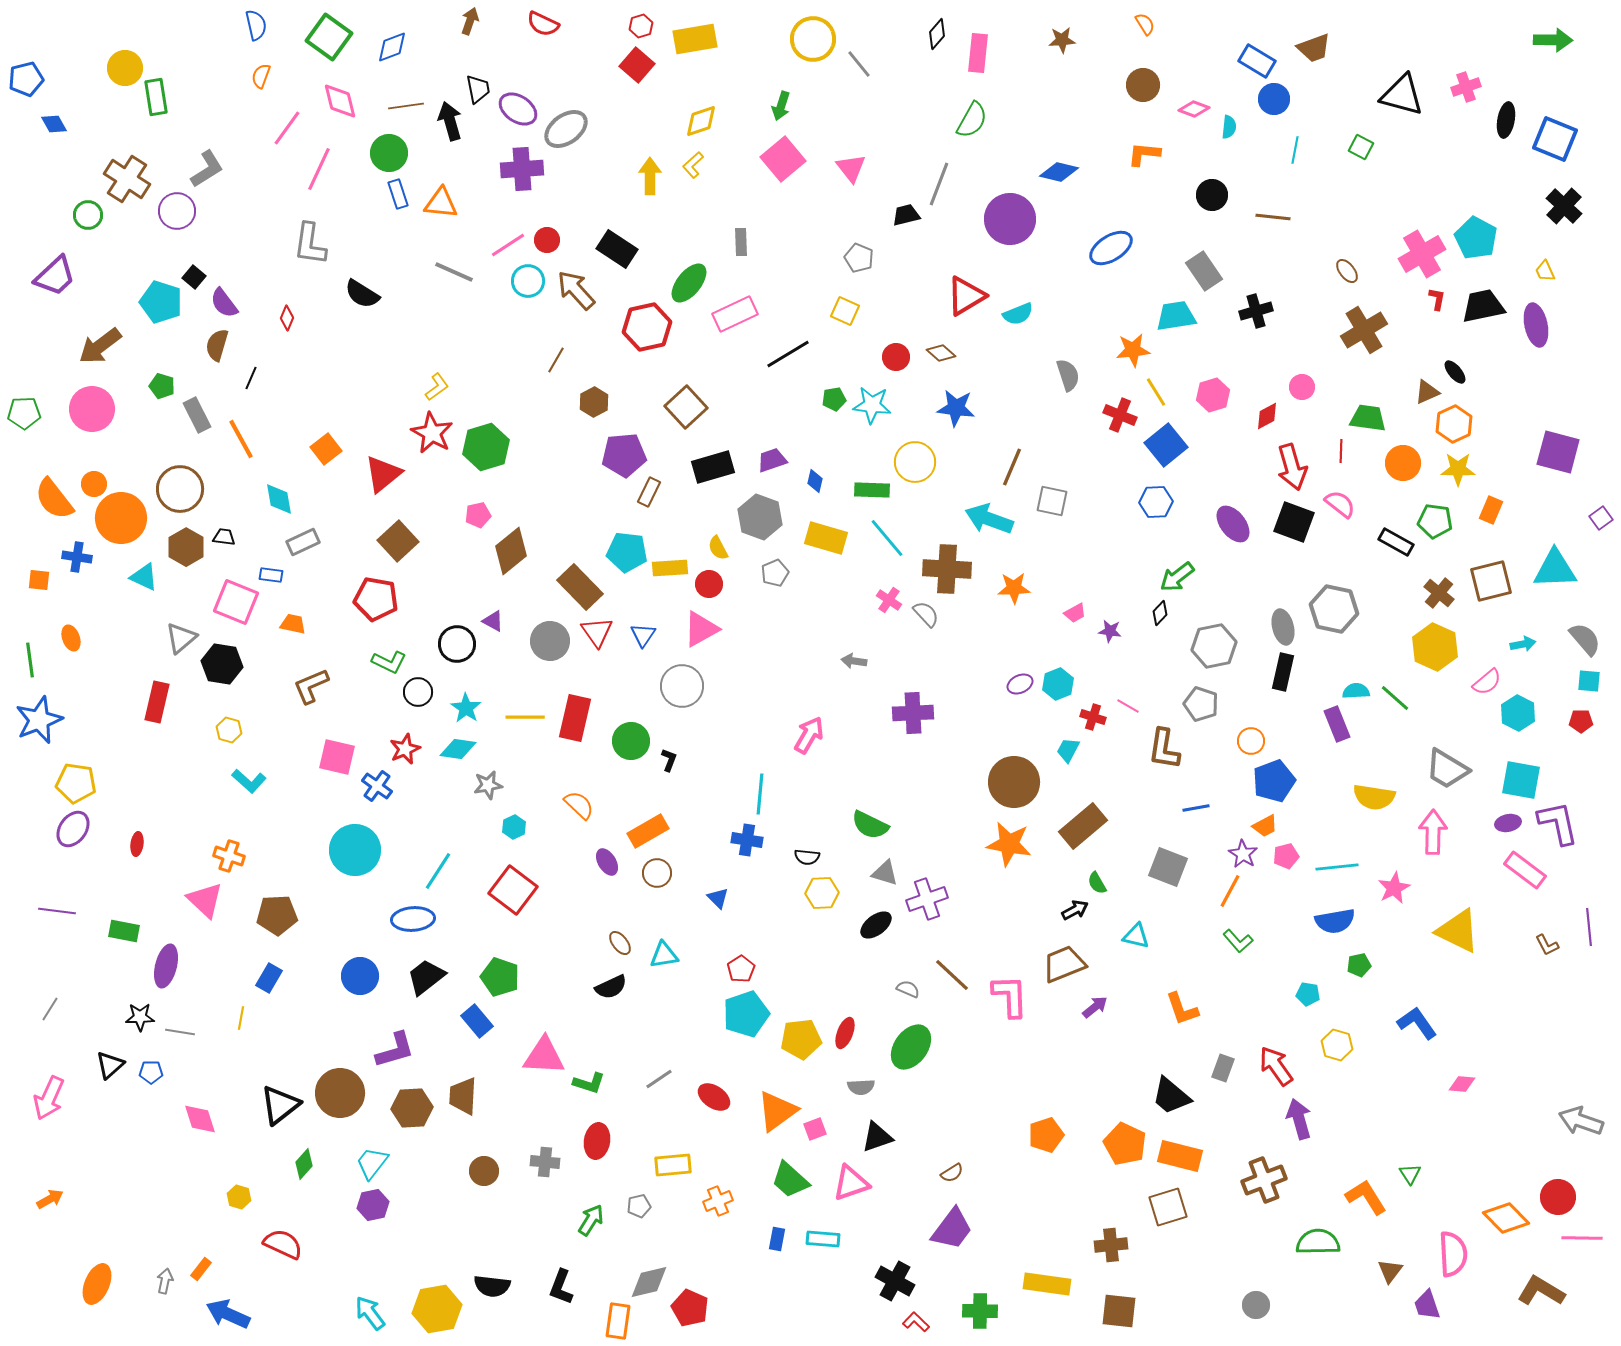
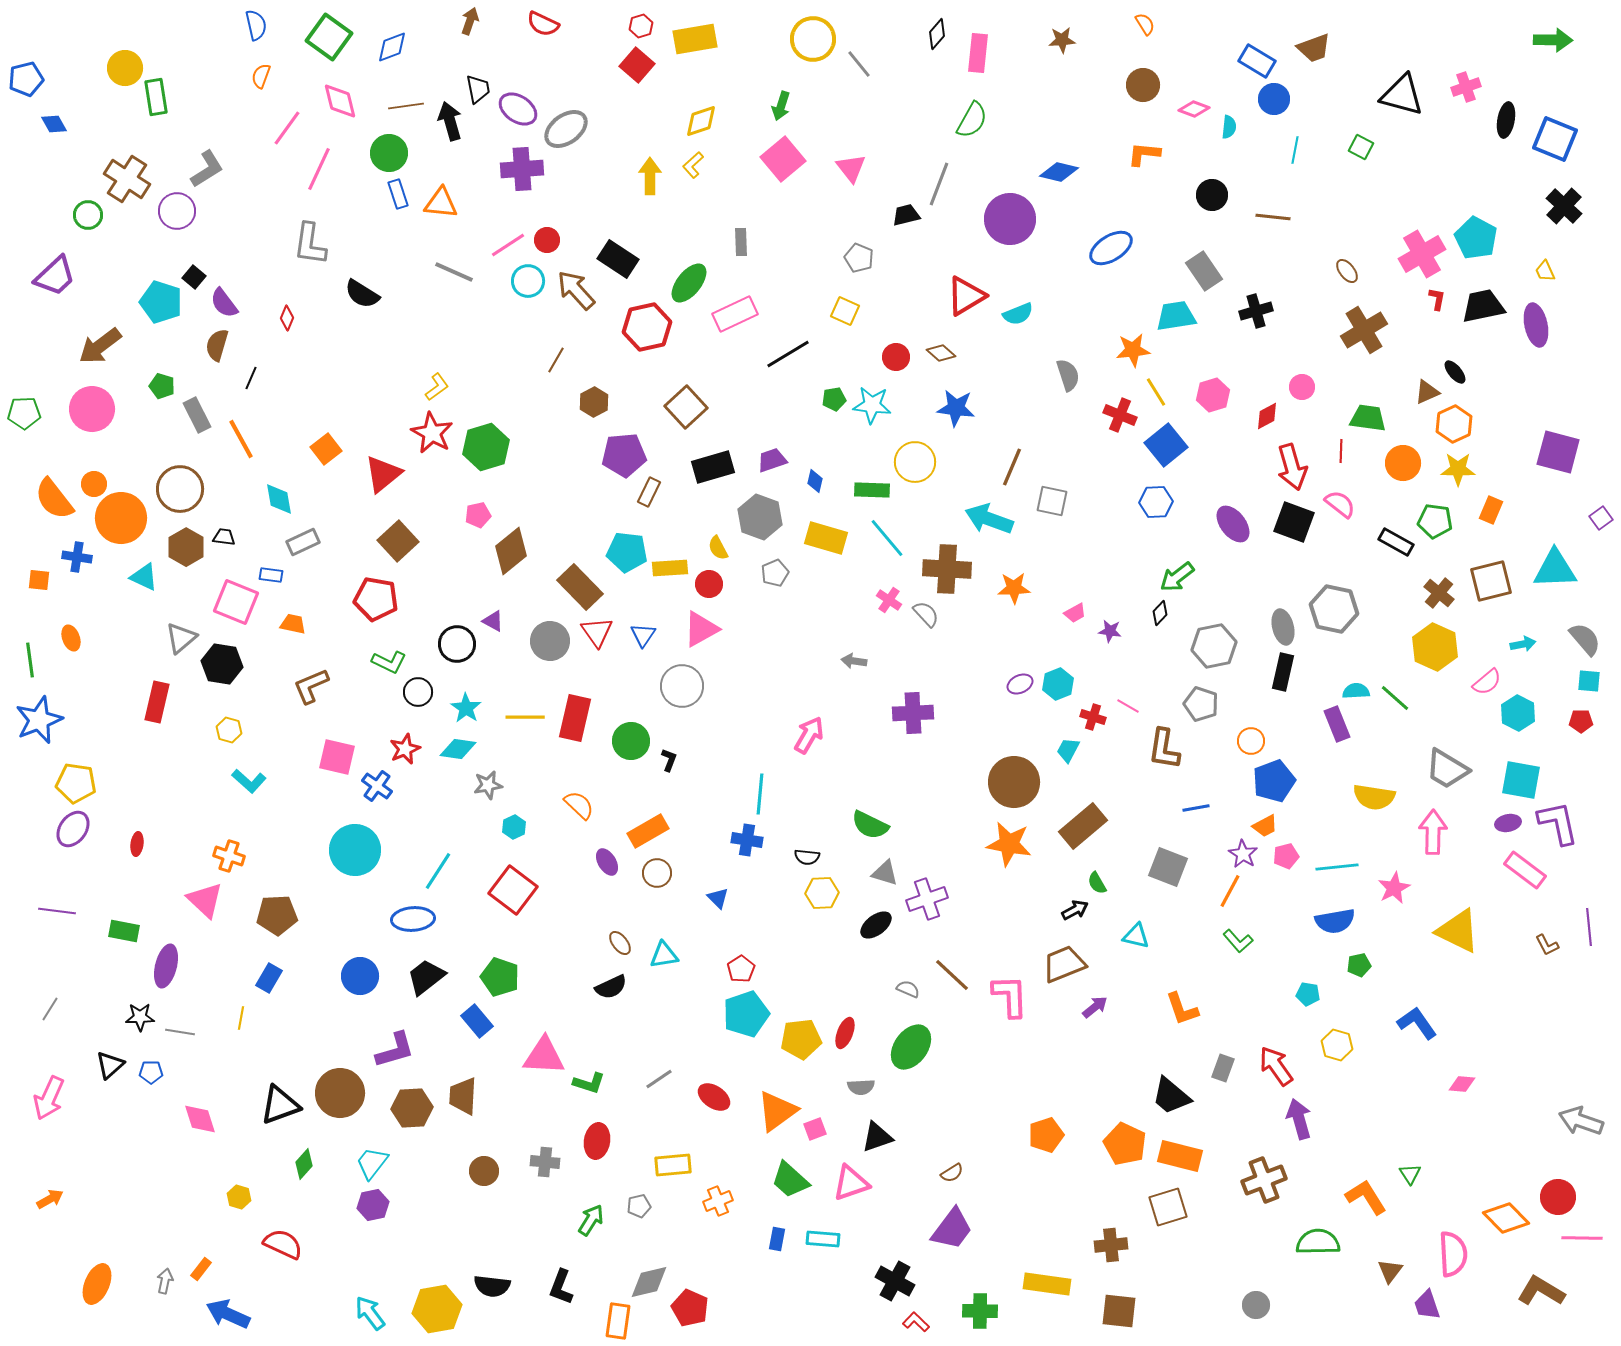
black rectangle at (617, 249): moved 1 px right, 10 px down
black triangle at (280, 1105): rotated 18 degrees clockwise
